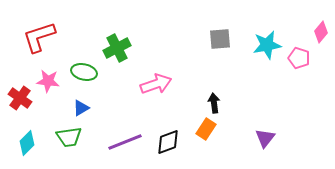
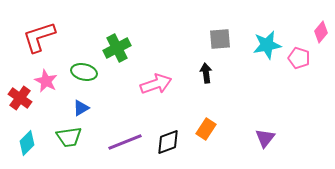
pink star: moved 2 px left; rotated 20 degrees clockwise
black arrow: moved 8 px left, 30 px up
